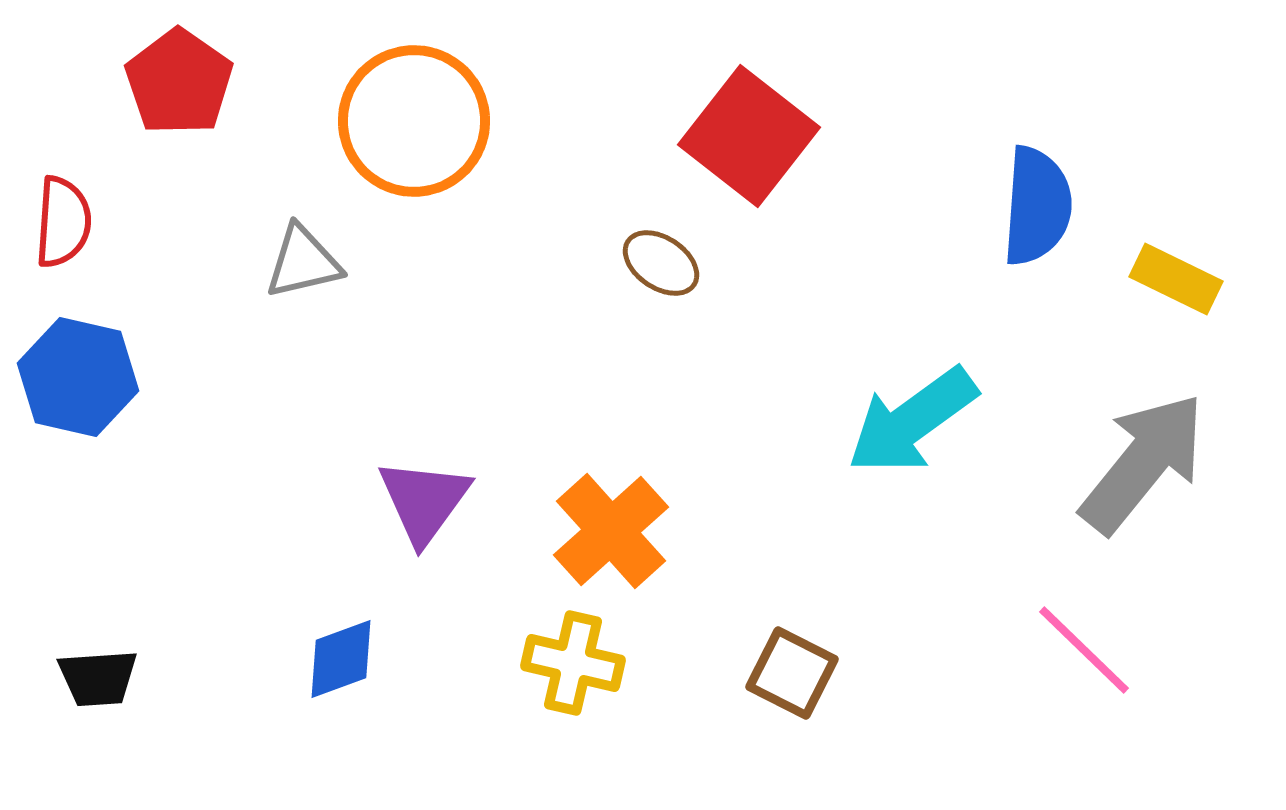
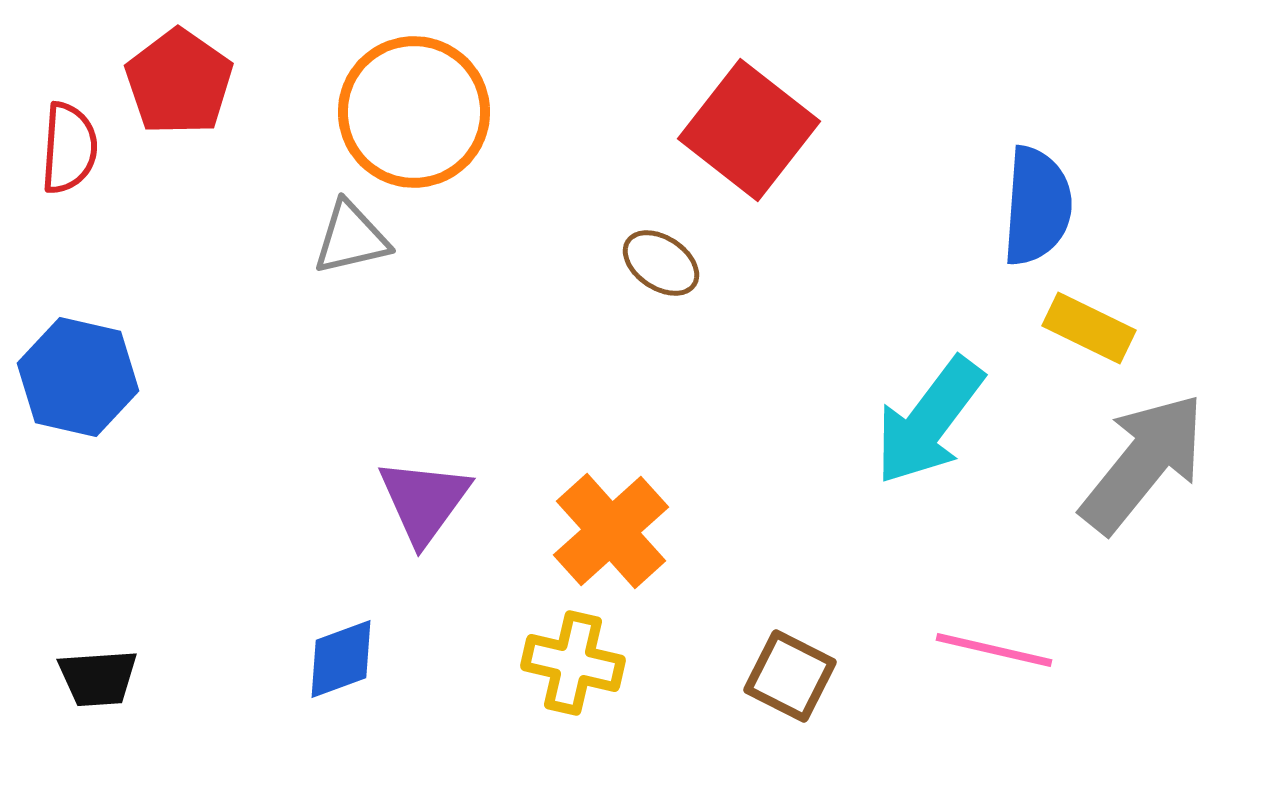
orange circle: moved 9 px up
red square: moved 6 px up
red semicircle: moved 6 px right, 74 px up
gray triangle: moved 48 px right, 24 px up
yellow rectangle: moved 87 px left, 49 px down
cyan arrow: moved 17 px right; rotated 17 degrees counterclockwise
pink line: moved 90 px left; rotated 31 degrees counterclockwise
brown square: moved 2 px left, 3 px down
